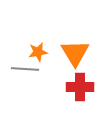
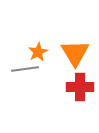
orange star: rotated 18 degrees counterclockwise
gray line: rotated 12 degrees counterclockwise
